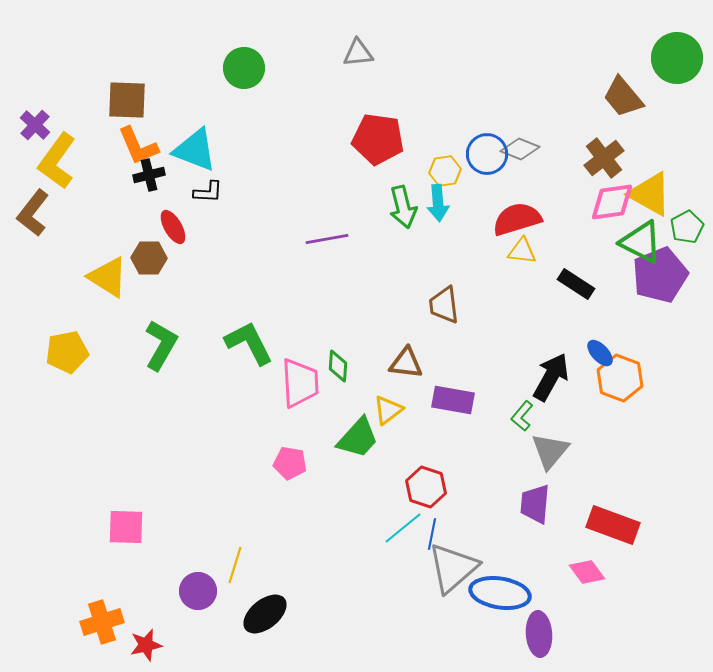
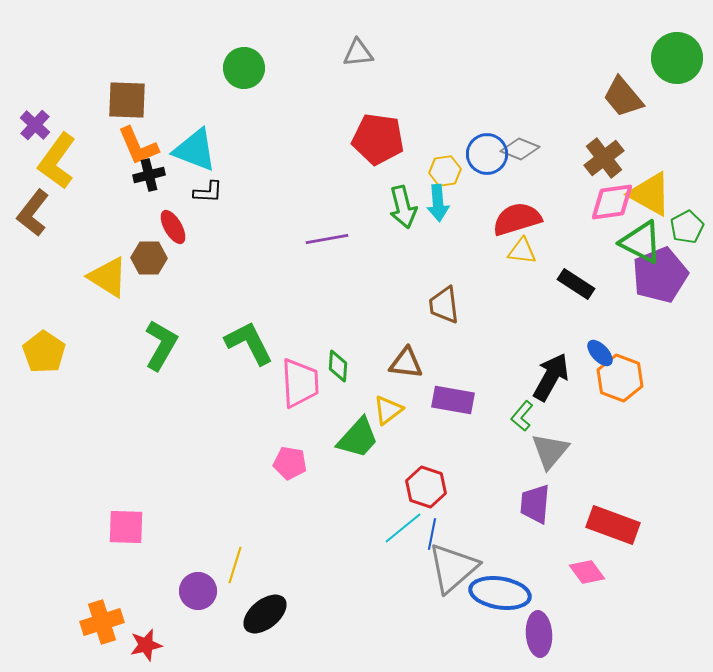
yellow pentagon at (67, 352): moved 23 px left; rotated 27 degrees counterclockwise
